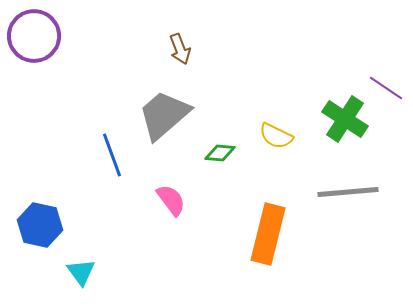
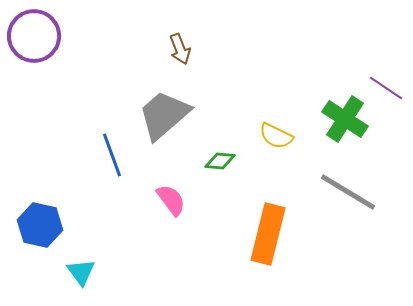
green diamond: moved 8 px down
gray line: rotated 36 degrees clockwise
